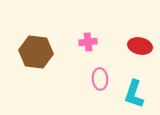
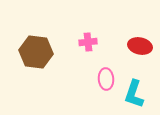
pink ellipse: moved 6 px right
